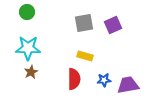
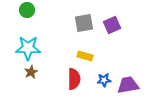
green circle: moved 2 px up
purple square: moved 1 px left
